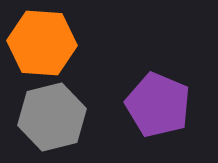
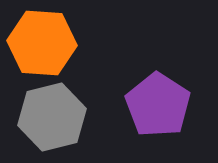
purple pentagon: rotated 10 degrees clockwise
